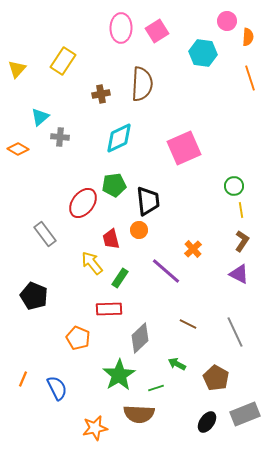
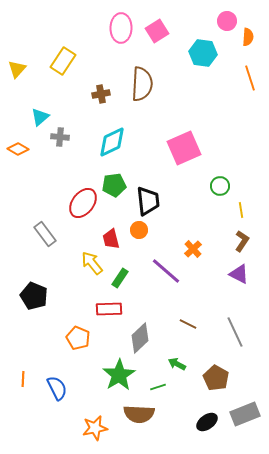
cyan diamond at (119, 138): moved 7 px left, 4 px down
green circle at (234, 186): moved 14 px left
orange line at (23, 379): rotated 21 degrees counterclockwise
green line at (156, 388): moved 2 px right, 1 px up
black ellipse at (207, 422): rotated 20 degrees clockwise
